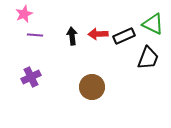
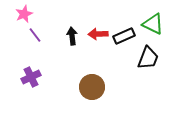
purple line: rotated 49 degrees clockwise
